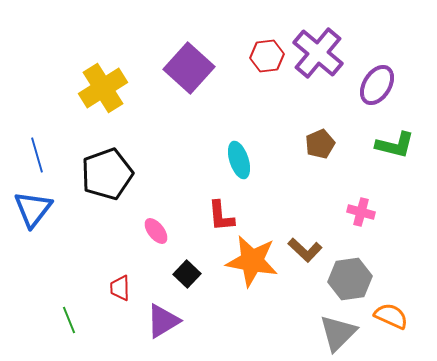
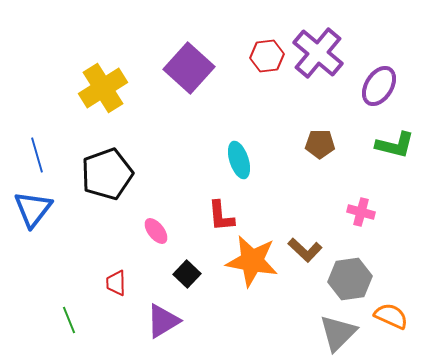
purple ellipse: moved 2 px right, 1 px down
brown pentagon: rotated 24 degrees clockwise
red trapezoid: moved 4 px left, 5 px up
